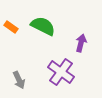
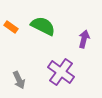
purple arrow: moved 3 px right, 4 px up
